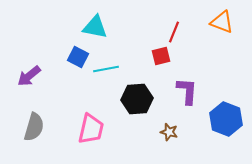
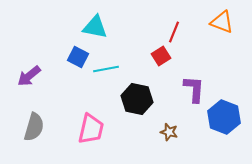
red square: rotated 18 degrees counterclockwise
purple L-shape: moved 7 px right, 2 px up
black hexagon: rotated 16 degrees clockwise
blue hexagon: moved 2 px left, 2 px up
